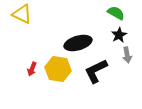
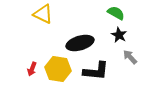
yellow triangle: moved 21 px right
black star: rotated 14 degrees counterclockwise
black ellipse: moved 2 px right
gray arrow: moved 3 px right, 2 px down; rotated 147 degrees clockwise
black L-shape: rotated 148 degrees counterclockwise
